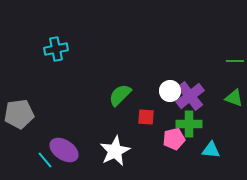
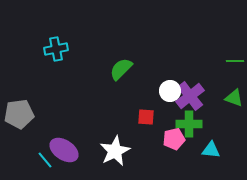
green semicircle: moved 1 px right, 26 px up
